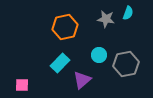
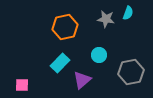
gray hexagon: moved 5 px right, 8 px down
